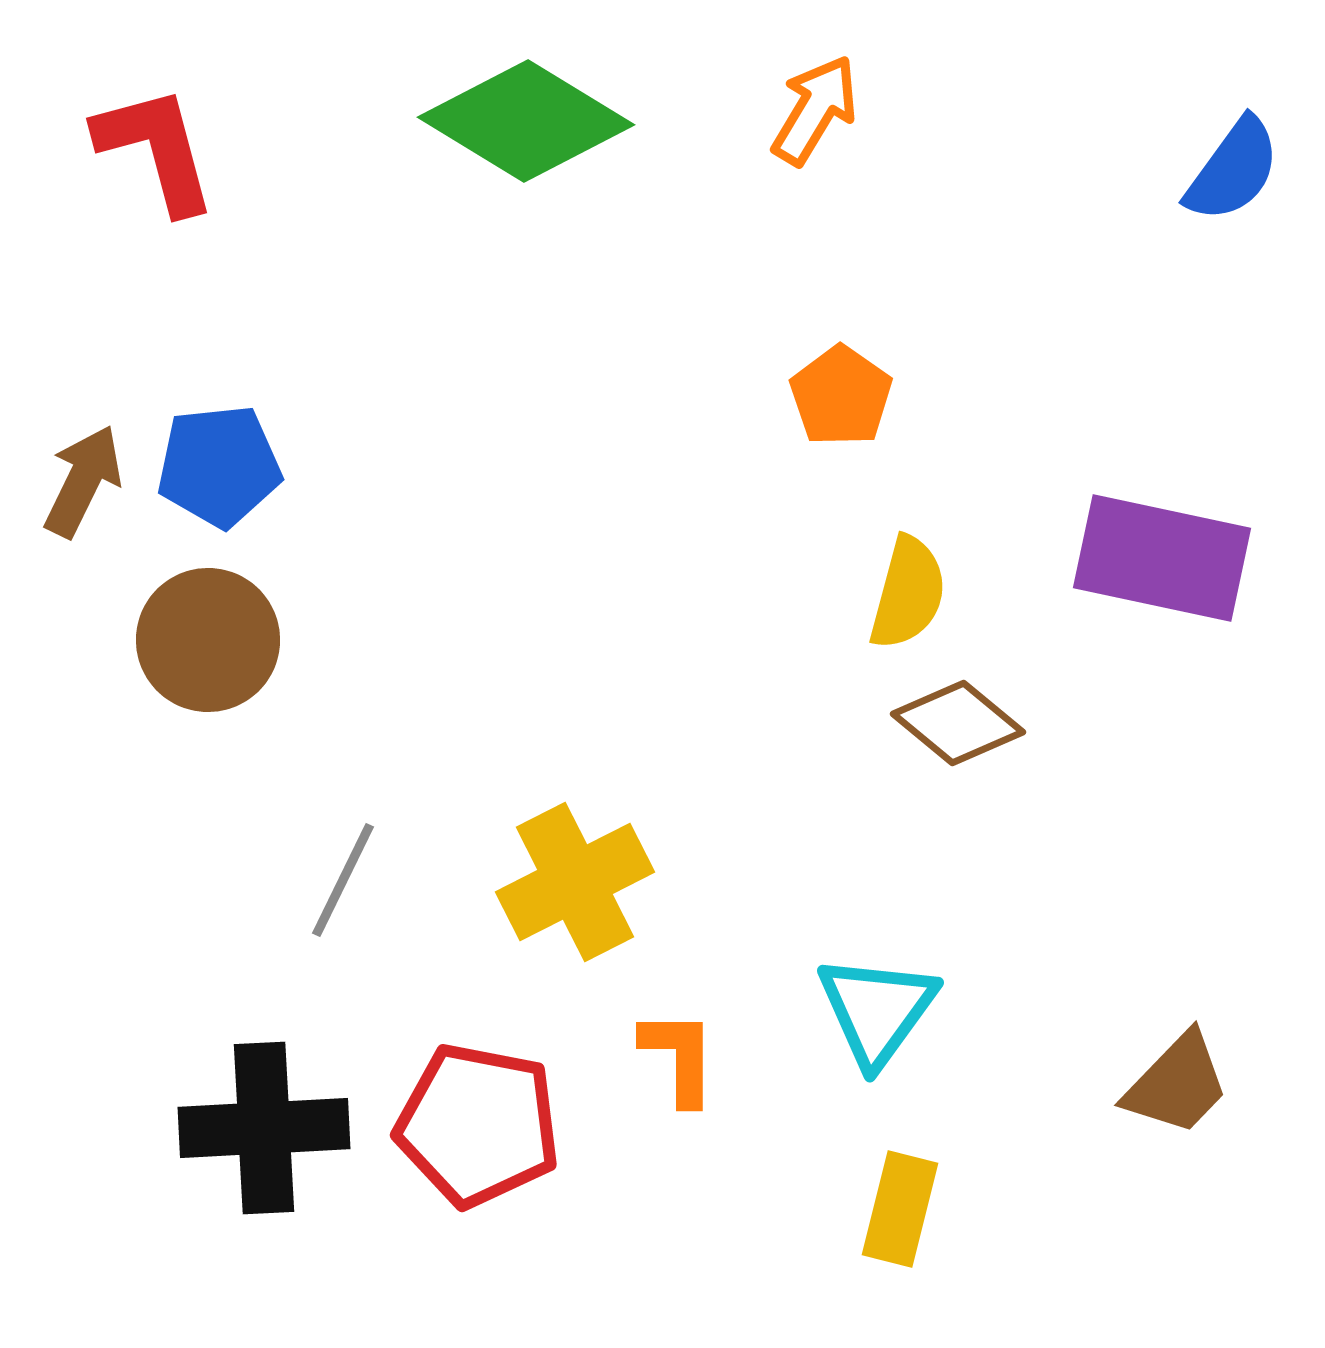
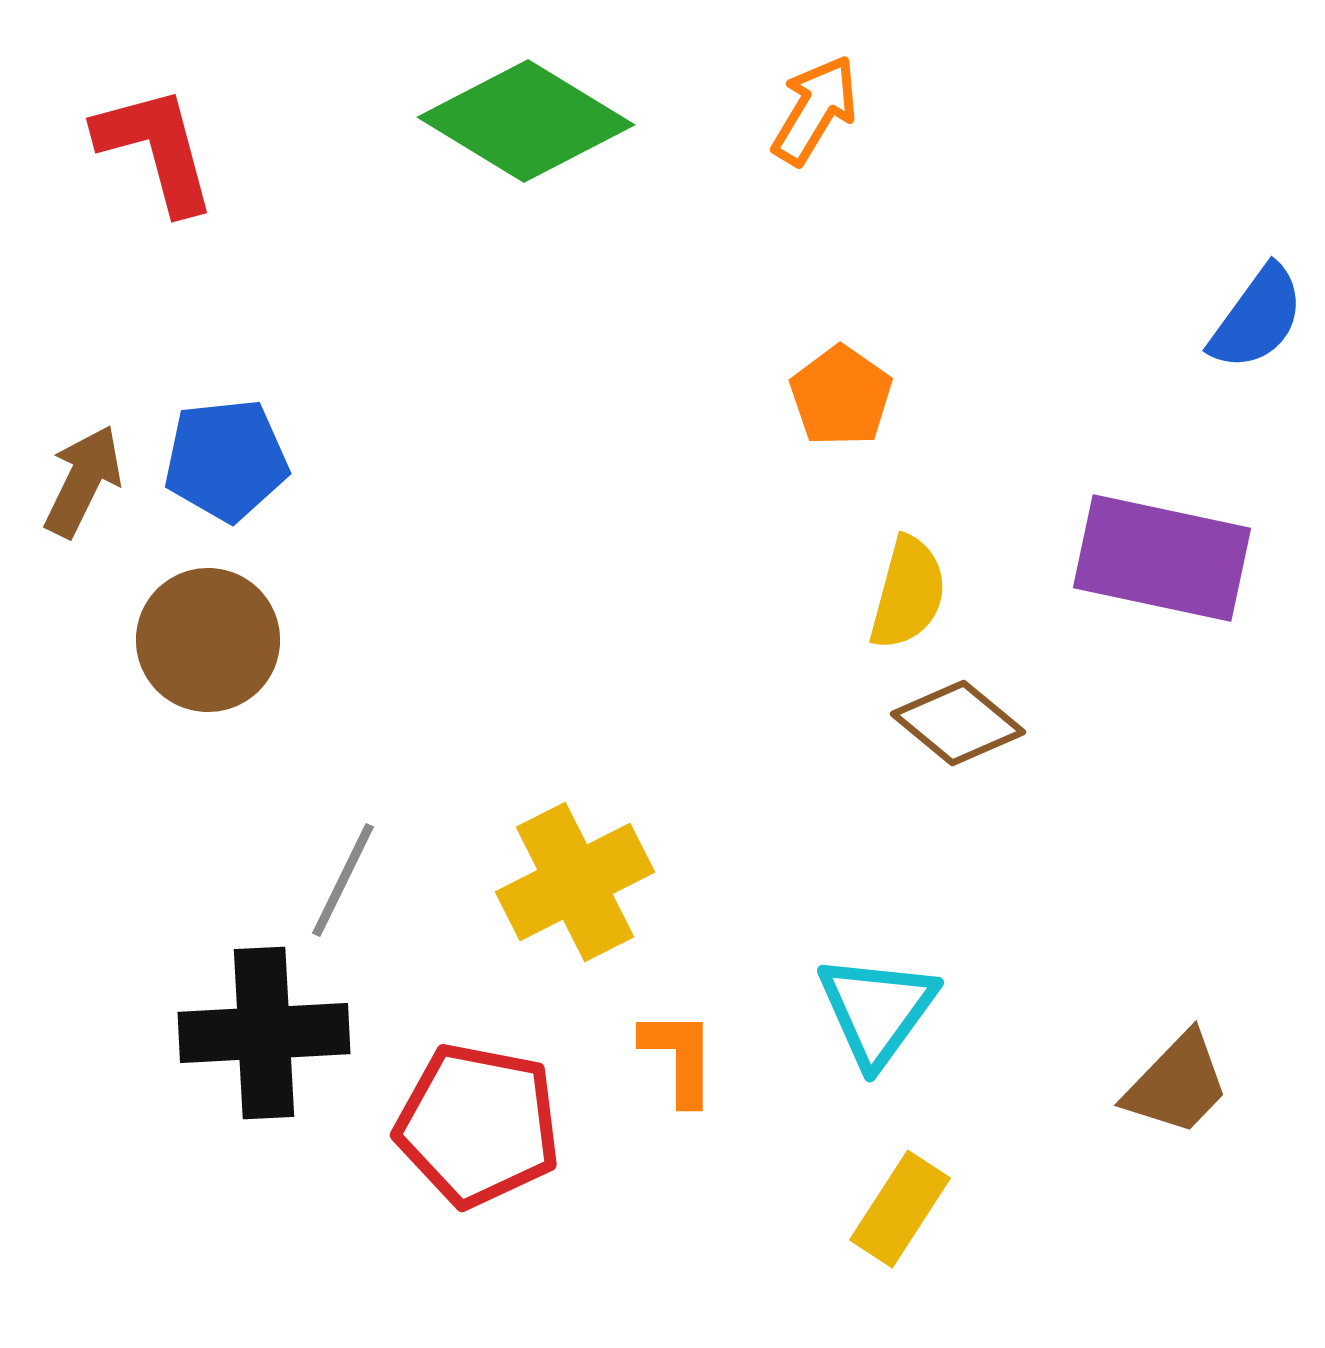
blue semicircle: moved 24 px right, 148 px down
blue pentagon: moved 7 px right, 6 px up
black cross: moved 95 px up
yellow rectangle: rotated 19 degrees clockwise
